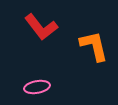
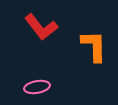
orange L-shape: rotated 12 degrees clockwise
